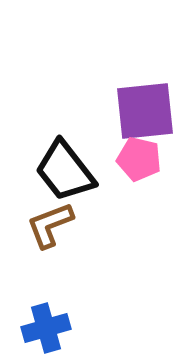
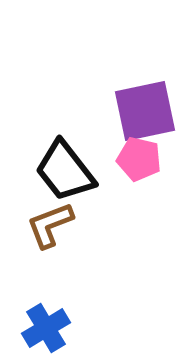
purple square: rotated 6 degrees counterclockwise
blue cross: rotated 15 degrees counterclockwise
